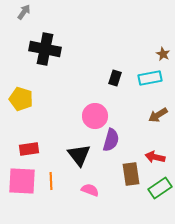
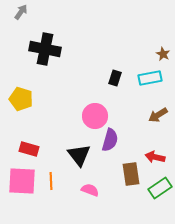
gray arrow: moved 3 px left
purple semicircle: moved 1 px left
red rectangle: rotated 24 degrees clockwise
